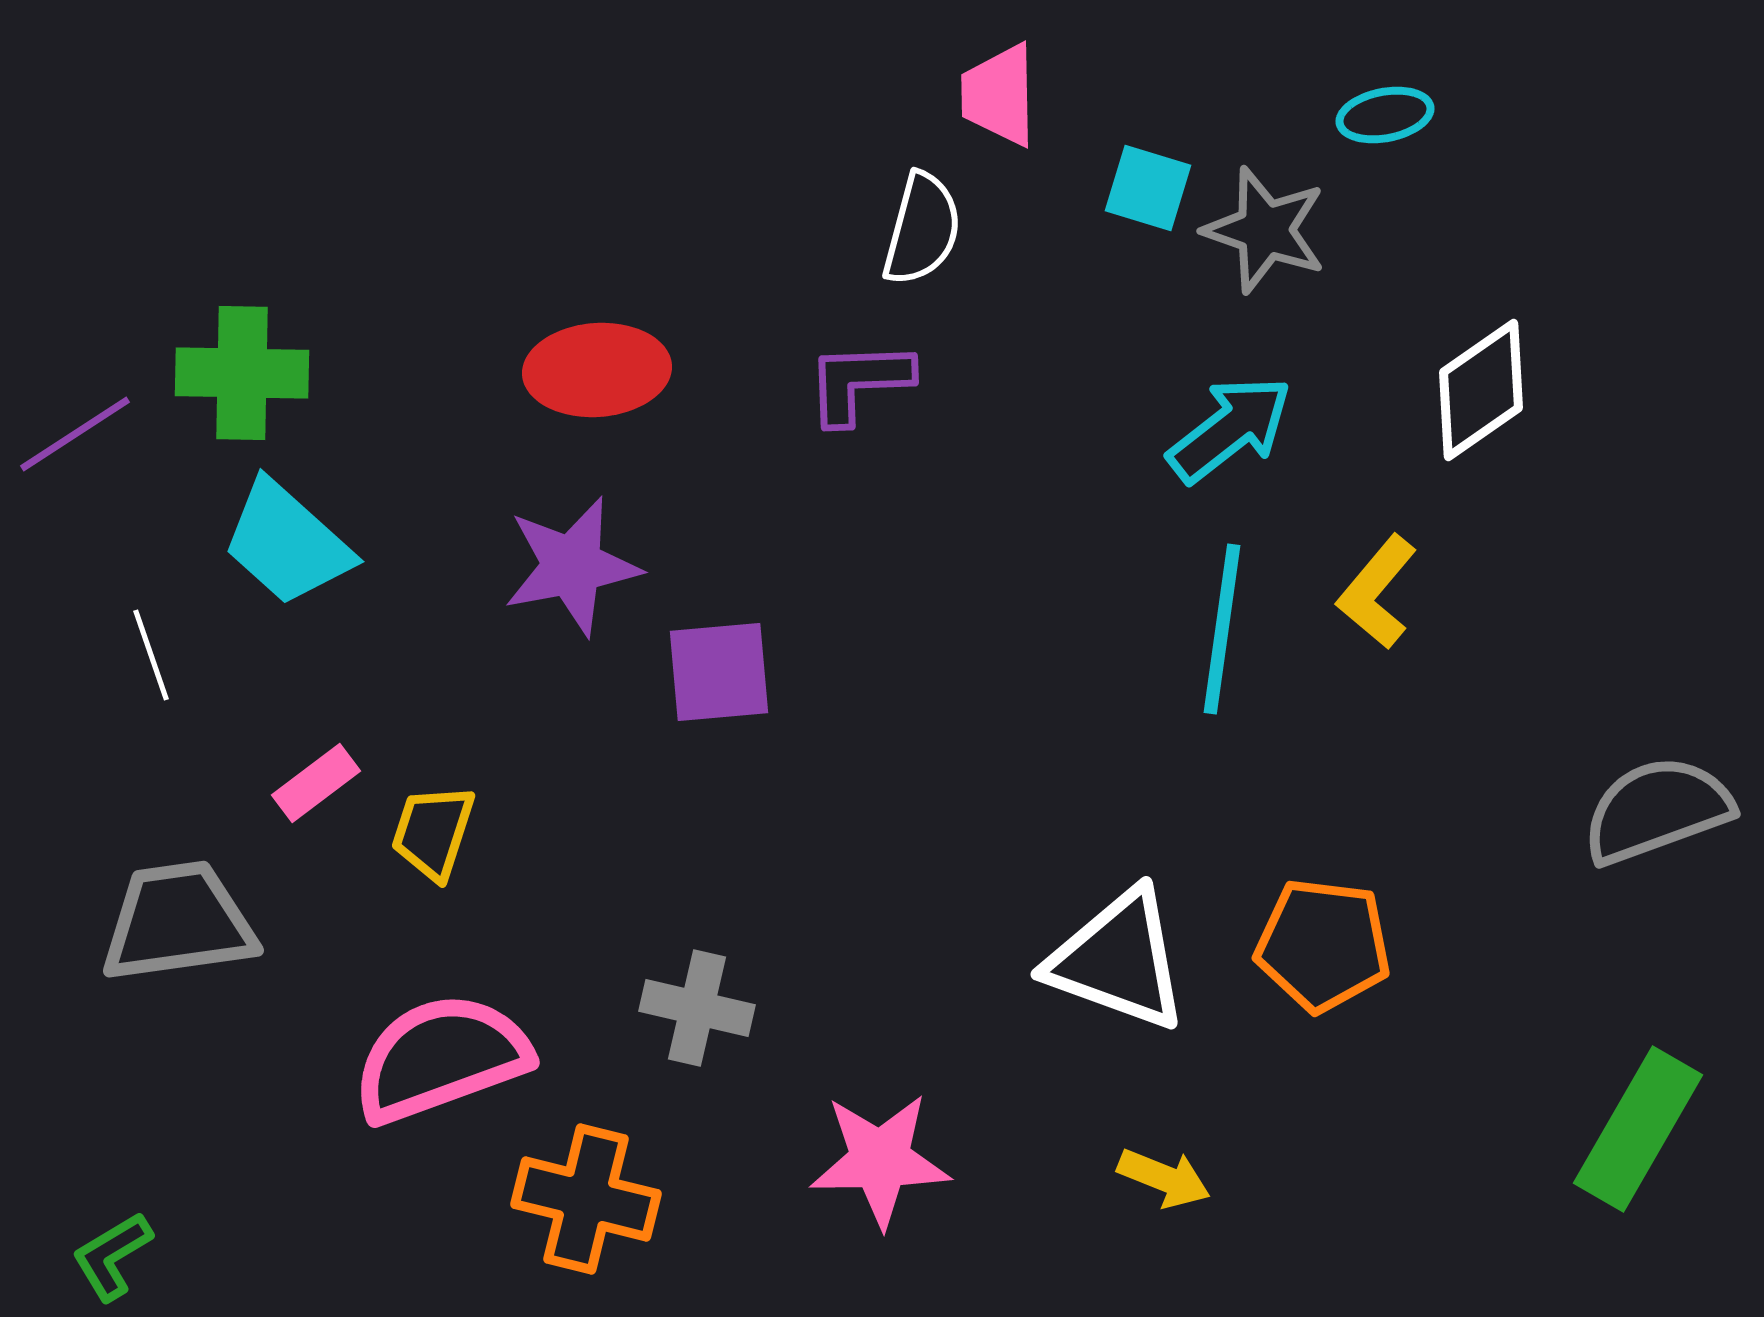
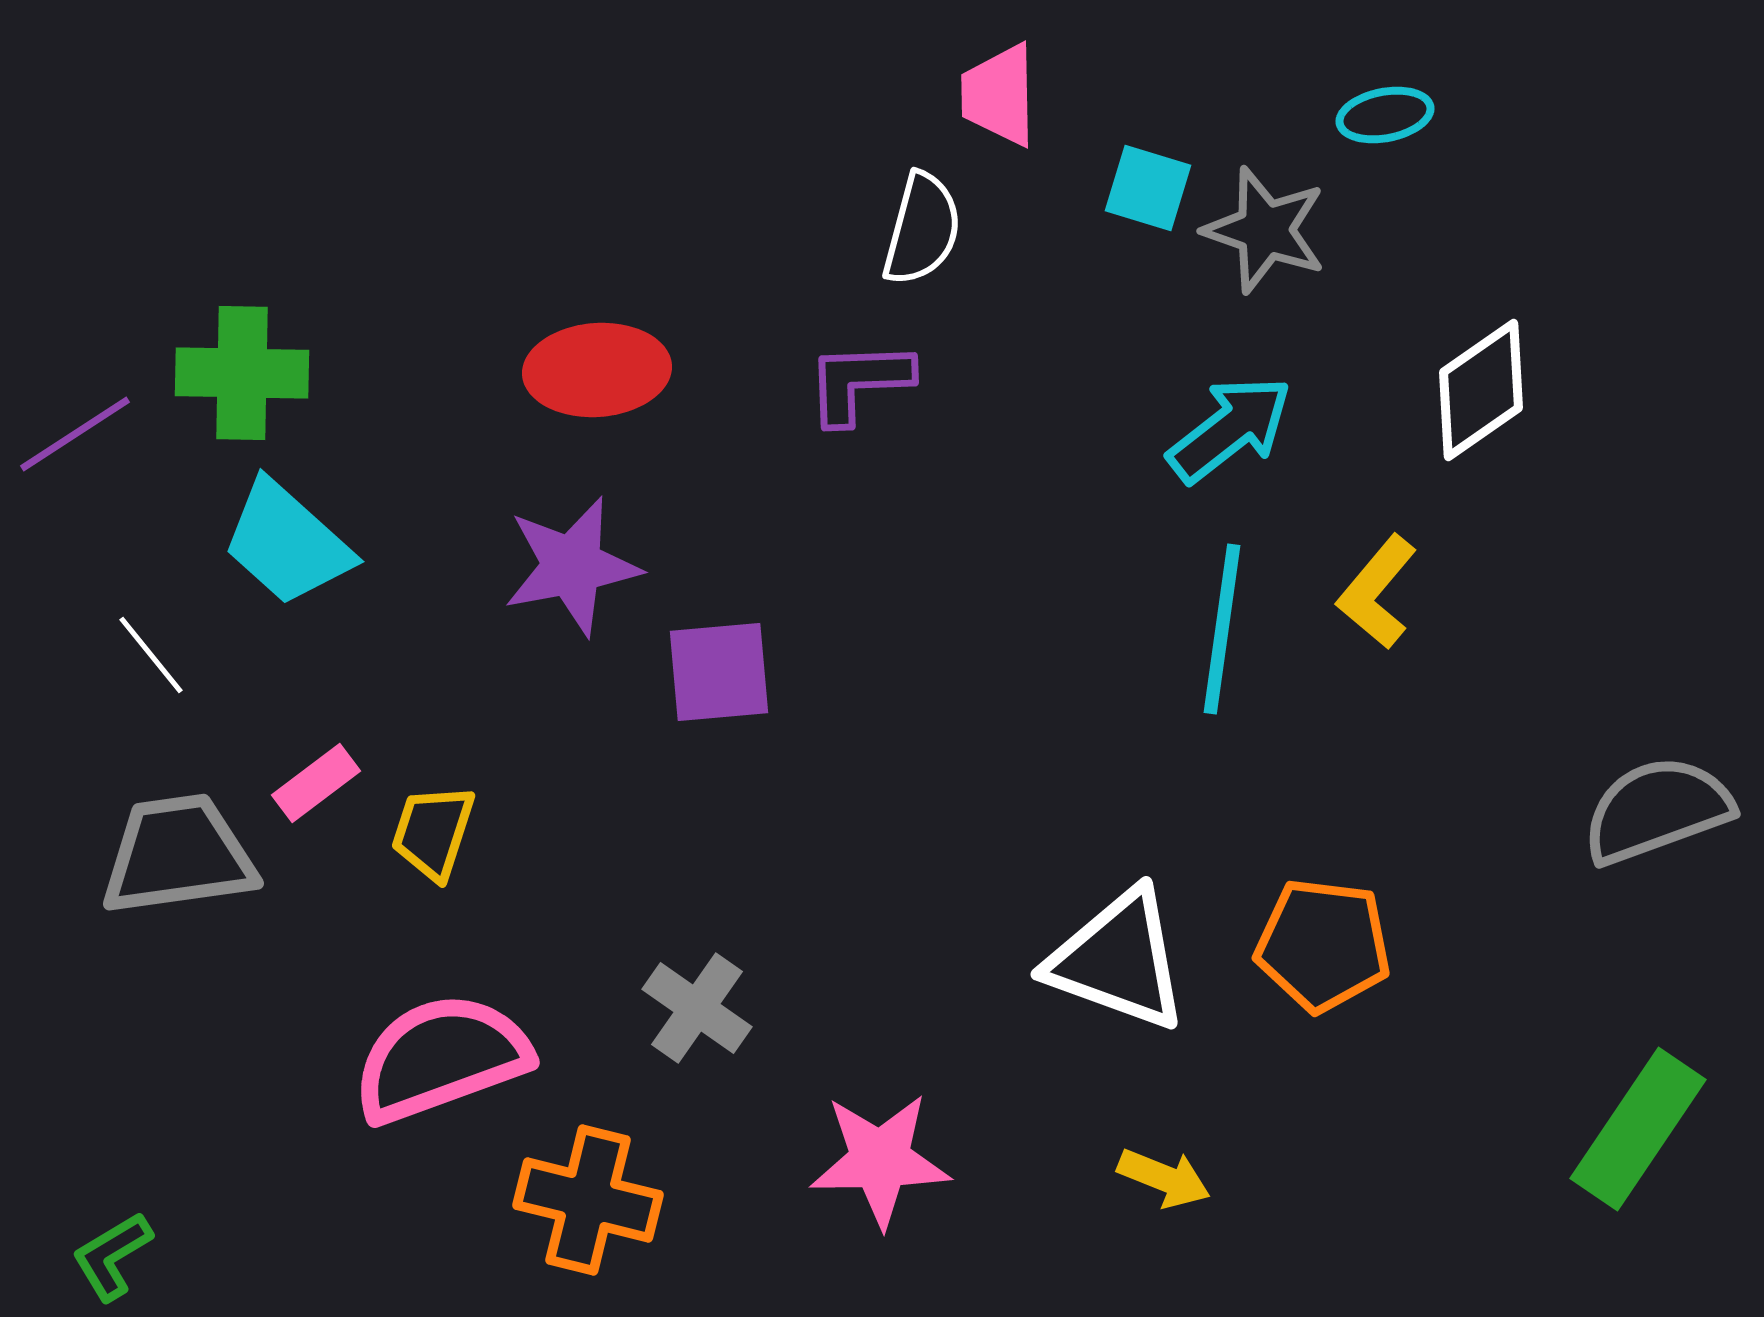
white line: rotated 20 degrees counterclockwise
gray trapezoid: moved 67 px up
gray cross: rotated 22 degrees clockwise
green rectangle: rotated 4 degrees clockwise
orange cross: moved 2 px right, 1 px down
